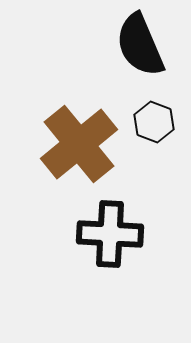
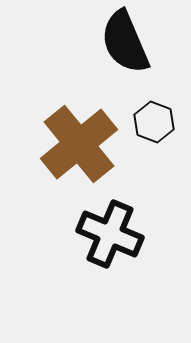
black semicircle: moved 15 px left, 3 px up
black cross: rotated 20 degrees clockwise
